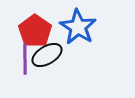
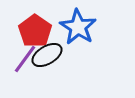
purple line: rotated 36 degrees clockwise
